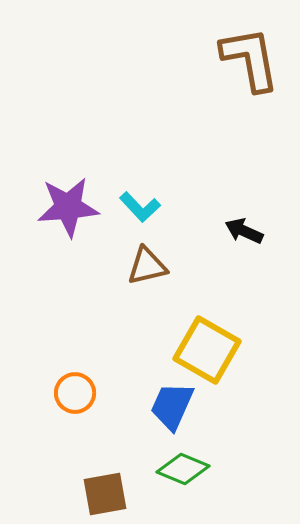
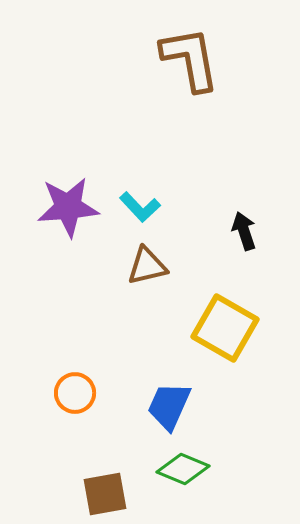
brown L-shape: moved 60 px left
black arrow: rotated 48 degrees clockwise
yellow square: moved 18 px right, 22 px up
blue trapezoid: moved 3 px left
